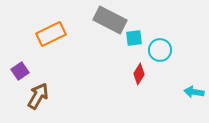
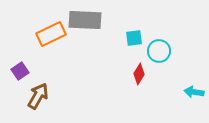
gray rectangle: moved 25 px left; rotated 24 degrees counterclockwise
cyan circle: moved 1 px left, 1 px down
